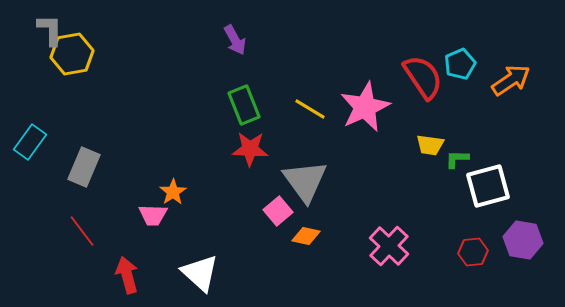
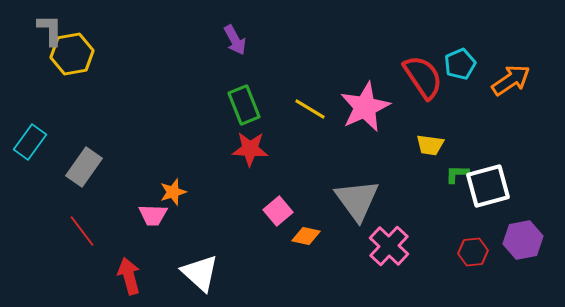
green L-shape: moved 15 px down
gray rectangle: rotated 12 degrees clockwise
gray triangle: moved 52 px right, 19 px down
orange star: rotated 16 degrees clockwise
purple hexagon: rotated 21 degrees counterclockwise
red arrow: moved 2 px right, 1 px down
